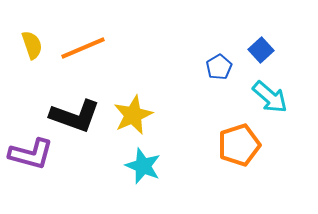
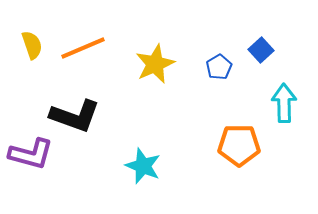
cyan arrow: moved 14 px right, 6 px down; rotated 132 degrees counterclockwise
yellow star: moved 22 px right, 51 px up
orange pentagon: rotated 18 degrees clockwise
